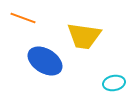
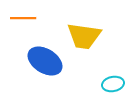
orange line: rotated 20 degrees counterclockwise
cyan ellipse: moved 1 px left, 1 px down
